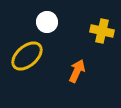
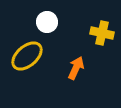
yellow cross: moved 2 px down
orange arrow: moved 1 px left, 3 px up
